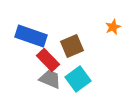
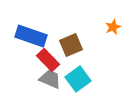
brown square: moved 1 px left, 1 px up
